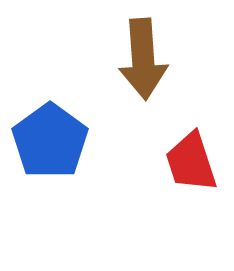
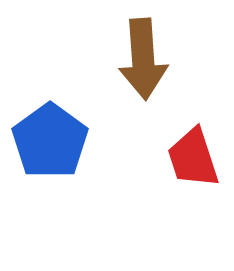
red trapezoid: moved 2 px right, 4 px up
